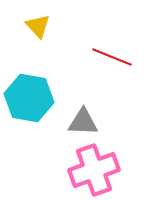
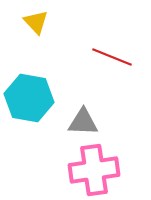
yellow triangle: moved 2 px left, 4 px up
pink cross: rotated 12 degrees clockwise
